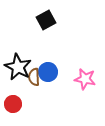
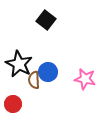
black square: rotated 24 degrees counterclockwise
black star: moved 1 px right, 3 px up
brown semicircle: moved 3 px down
